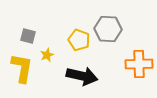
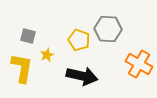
orange cross: rotated 32 degrees clockwise
